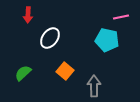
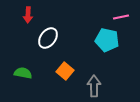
white ellipse: moved 2 px left
green semicircle: rotated 54 degrees clockwise
